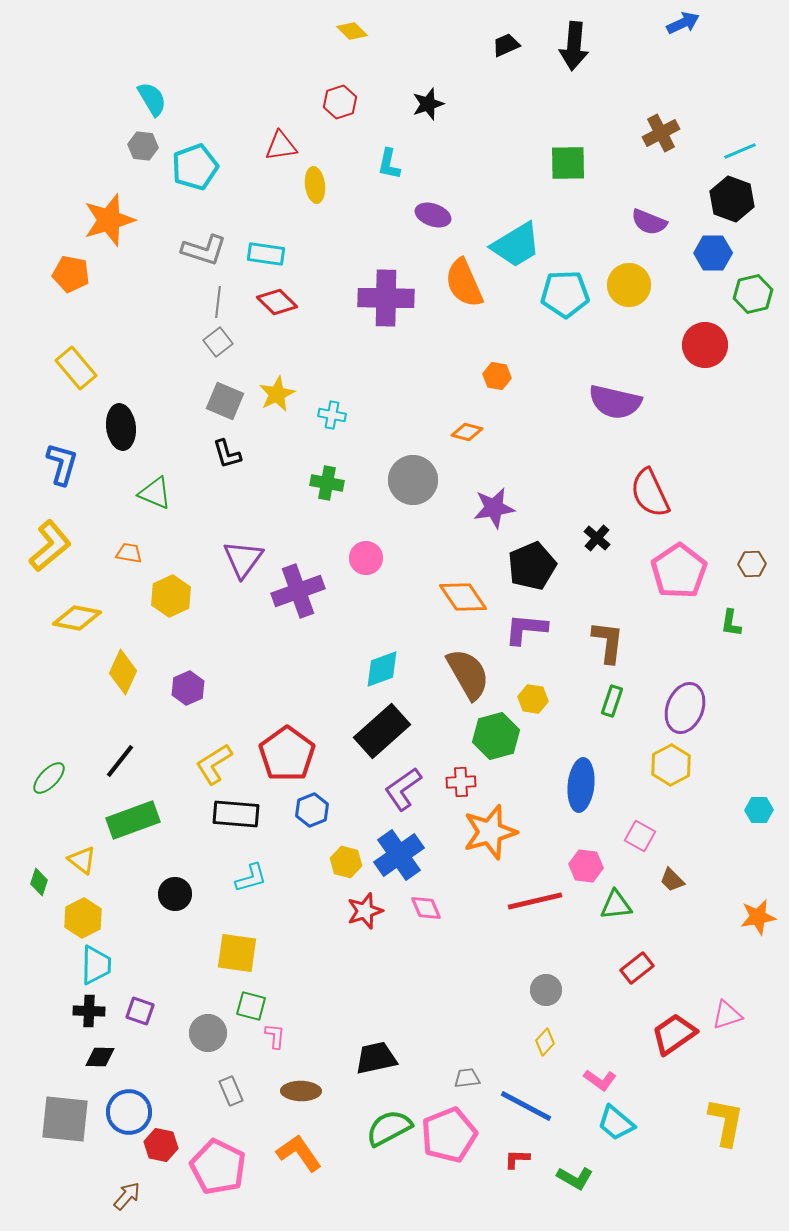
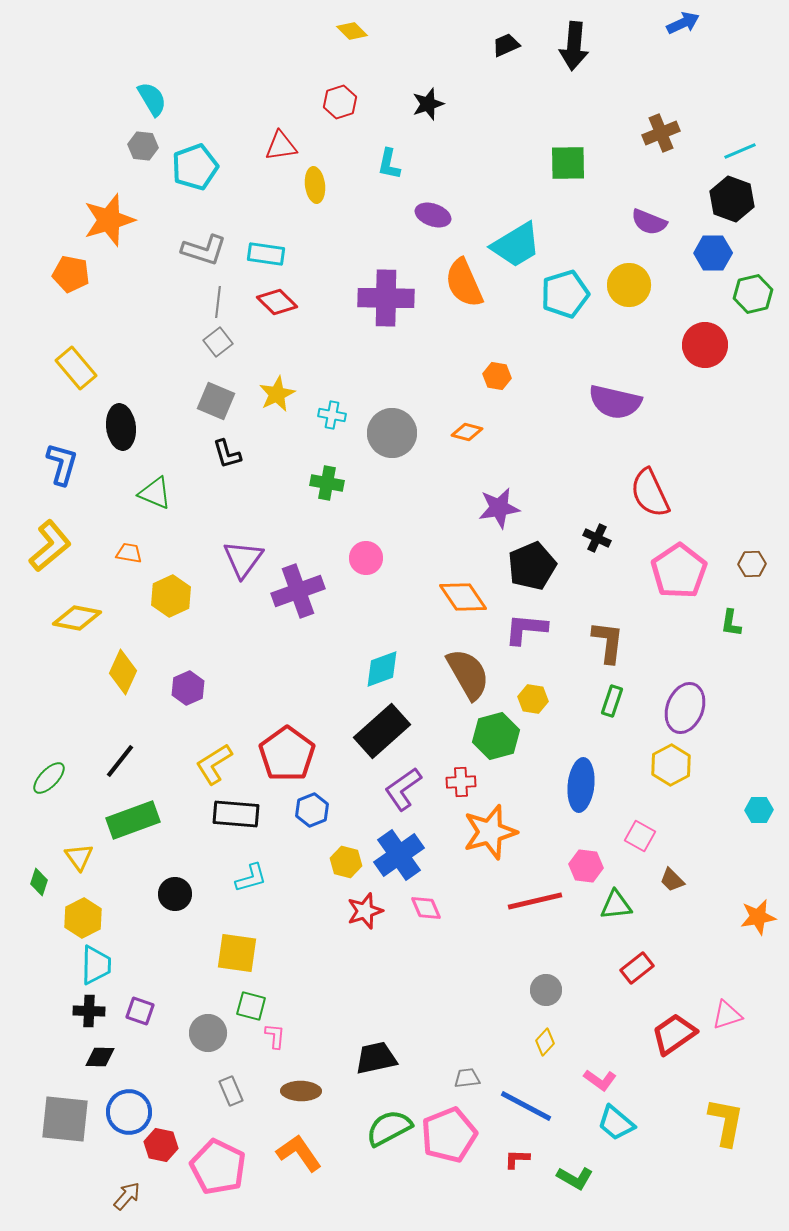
brown cross at (661, 133): rotated 6 degrees clockwise
cyan pentagon at (565, 294): rotated 15 degrees counterclockwise
gray square at (225, 401): moved 9 px left
gray circle at (413, 480): moved 21 px left, 47 px up
purple star at (494, 508): moved 5 px right
black cross at (597, 538): rotated 16 degrees counterclockwise
yellow triangle at (82, 860): moved 3 px left, 3 px up; rotated 16 degrees clockwise
